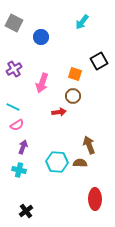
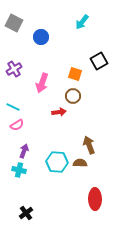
purple arrow: moved 1 px right, 4 px down
black cross: moved 2 px down
